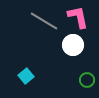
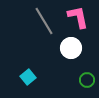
gray line: rotated 28 degrees clockwise
white circle: moved 2 px left, 3 px down
cyan square: moved 2 px right, 1 px down
